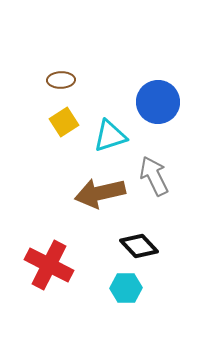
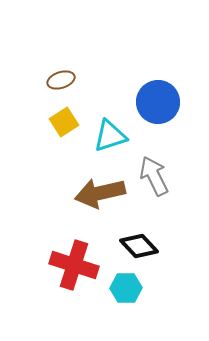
brown ellipse: rotated 16 degrees counterclockwise
red cross: moved 25 px right; rotated 9 degrees counterclockwise
